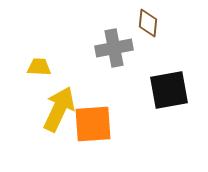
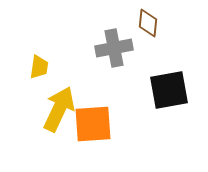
yellow trapezoid: rotated 95 degrees clockwise
